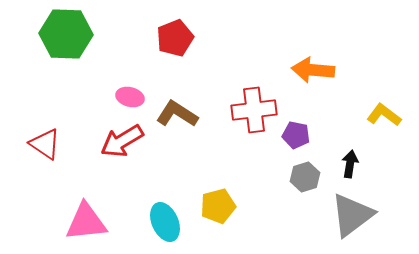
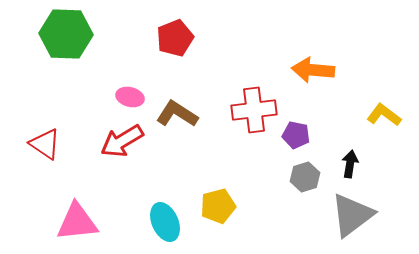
pink triangle: moved 9 px left
